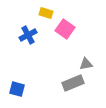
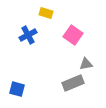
pink square: moved 8 px right, 6 px down
